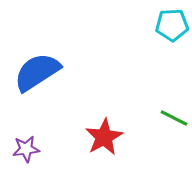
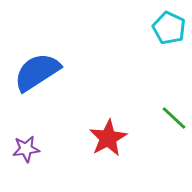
cyan pentagon: moved 3 px left, 3 px down; rotated 28 degrees clockwise
green line: rotated 16 degrees clockwise
red star: moved 4 px right, 1 px down
